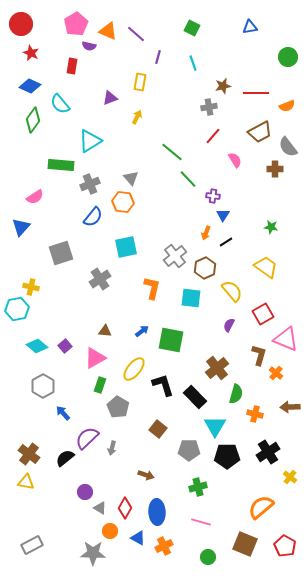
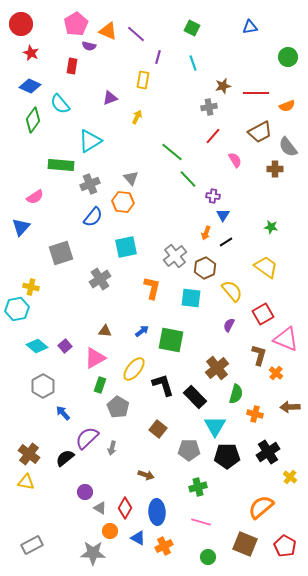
yellow rectangle at (140, 82): moved 3 px right, 2 px up
